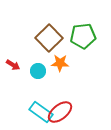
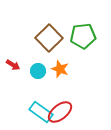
orange star: moved 6 px down; rotated 18 degrees clockwise
